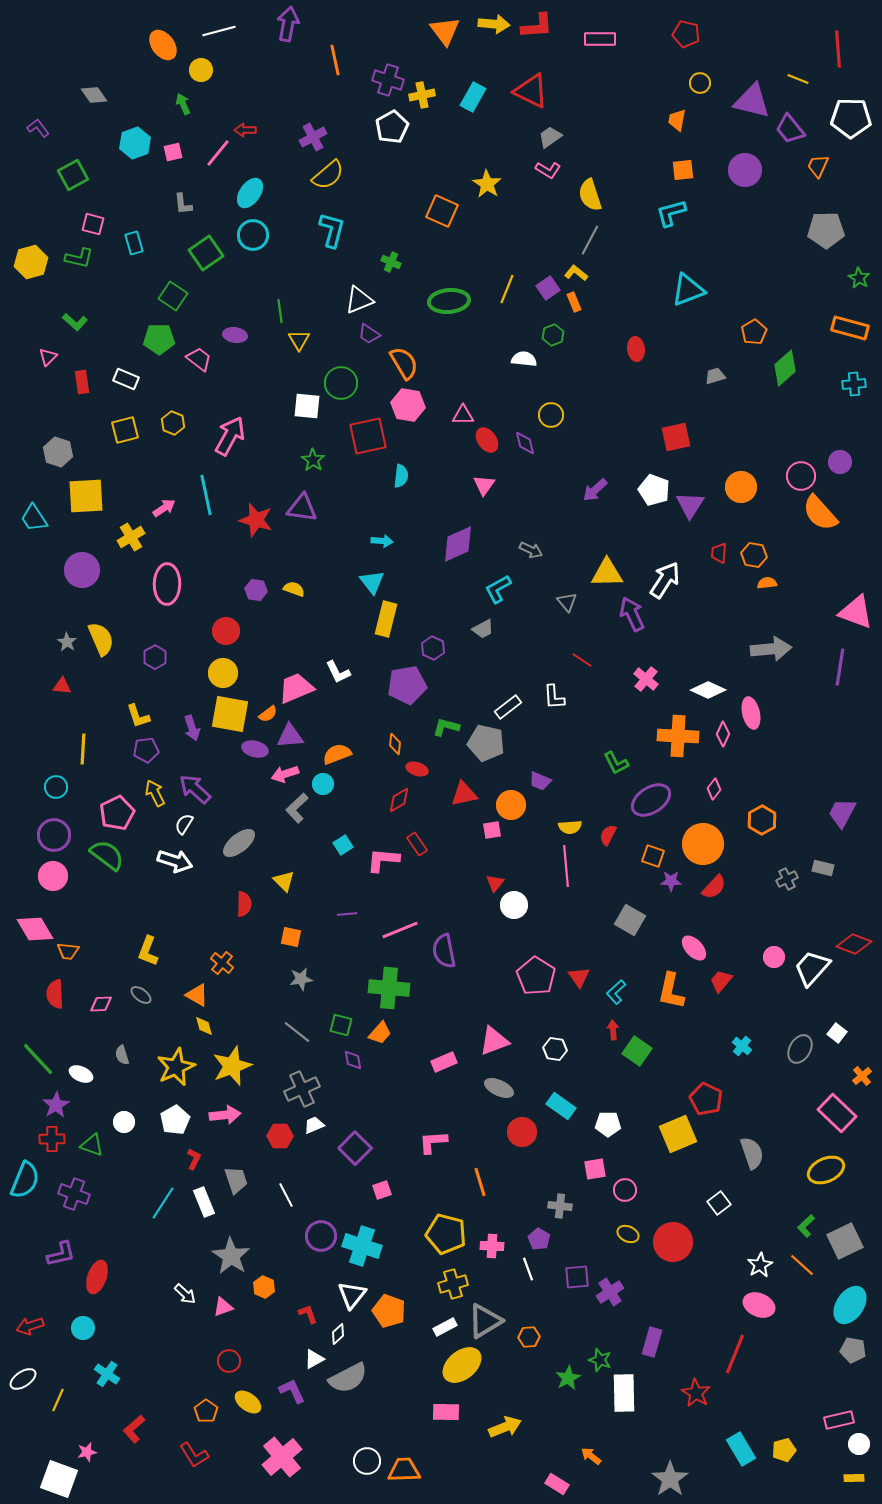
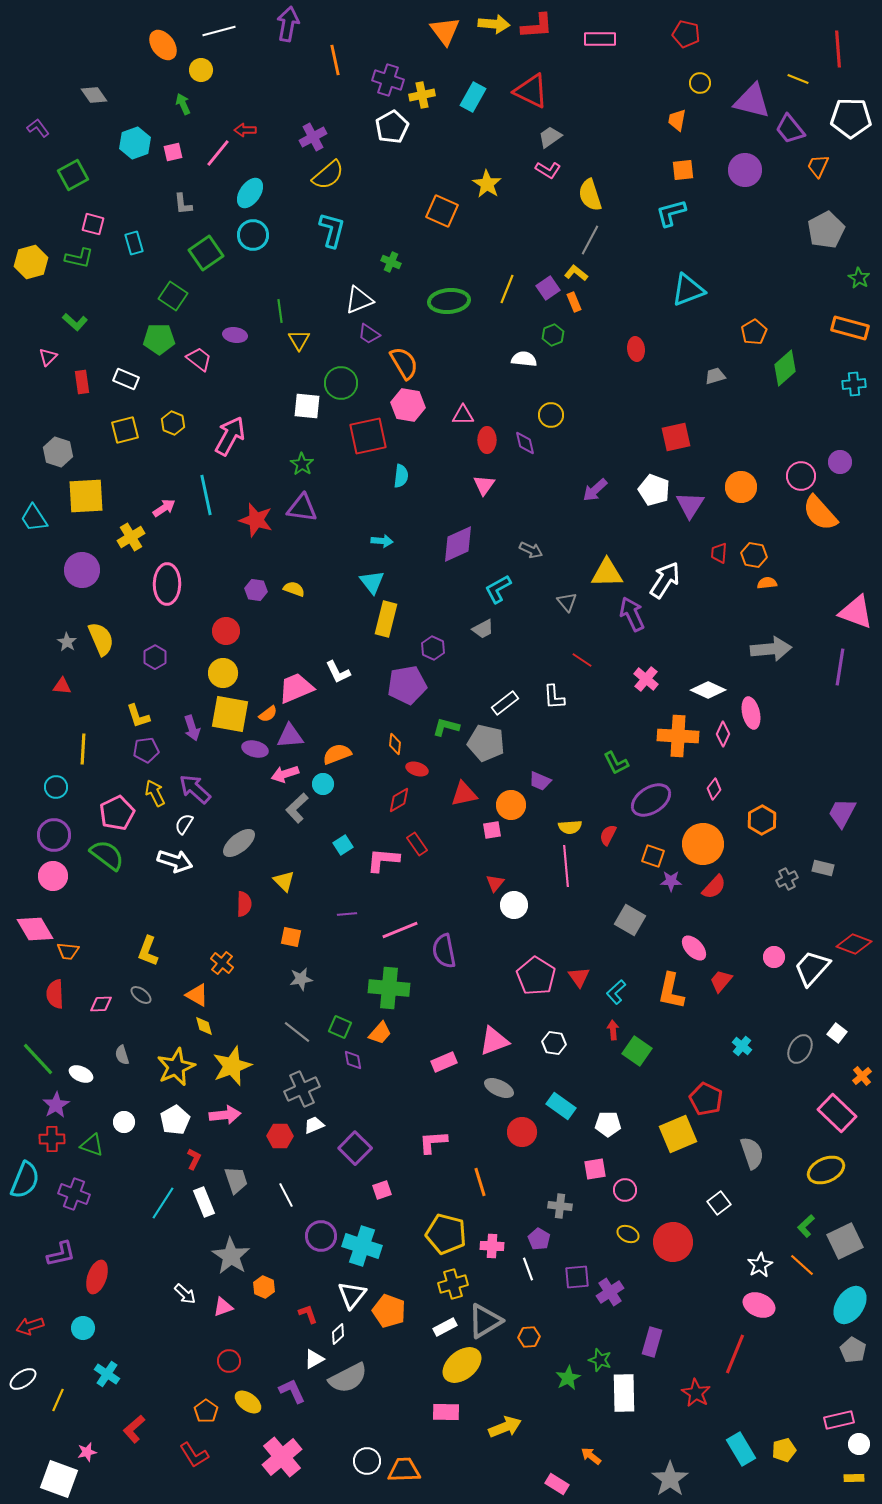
gray pentagon at (826, 230): rotated 27 degrees counterclockwise
red ellipse at (487, 440): rotated 35 degrees clockwise
green star at (313, 460): moved 11 px left, 4 px down
white rectangle at (508, 707): moved 3 px left, 4 px up
green square at (341, 1025): moved 1 px left, 2 px down; rotated 10 degrees clockwise
white hexagon at (555, 1049): moved 1 px left, 6 px up
gray pentagon at (853, 1350): rotated 20 degrees clockwise
